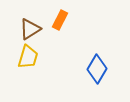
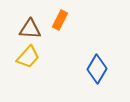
brown triangle: rotated 35 degrees clockwise
yellow trapezoid: rotated 25 degrees clockwise
